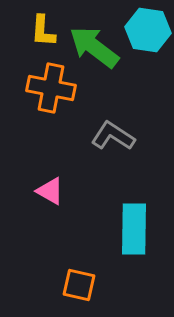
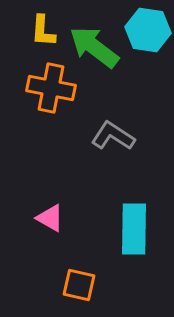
pink triangle: moved 27 px down
